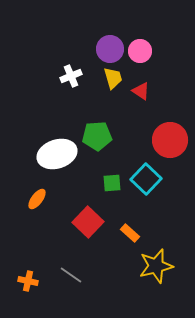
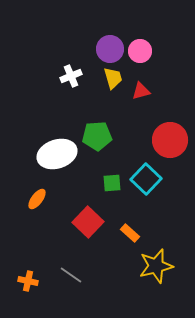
red triangle: rotated 48 degrees counterclockwise
